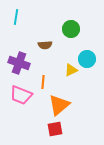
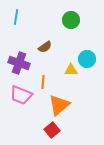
green circle: moved 9 px up
brown semicircle: moved 2 px down; rotated 32 degrees counterclockwise
yellow triangle: rotated 24 degrees clockwise
red square: moved 3 px left, 1 px down; rotated 28 degrees counterclockwise
